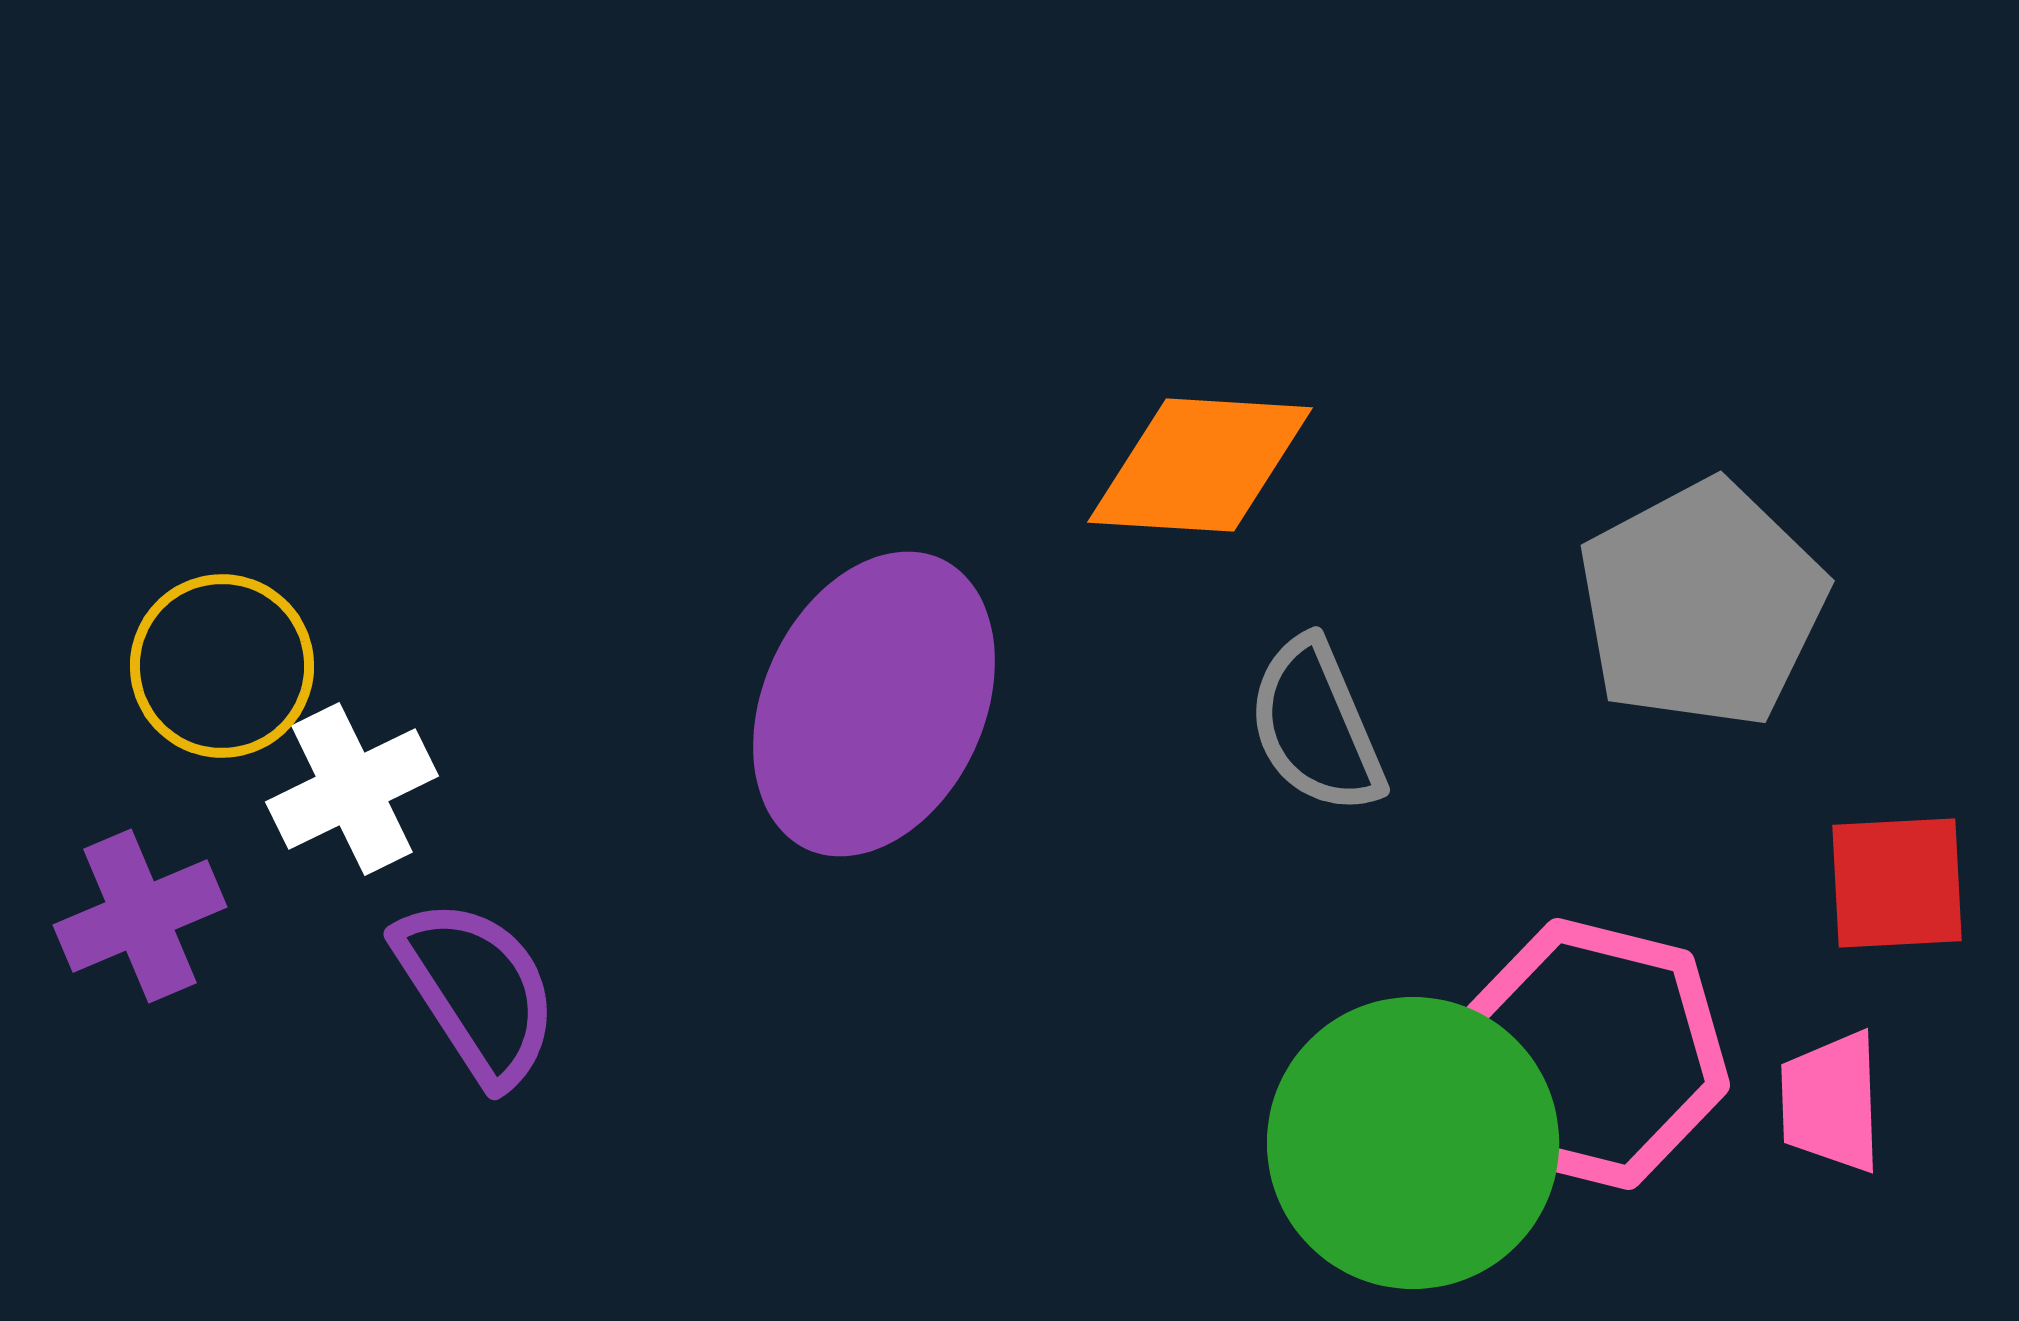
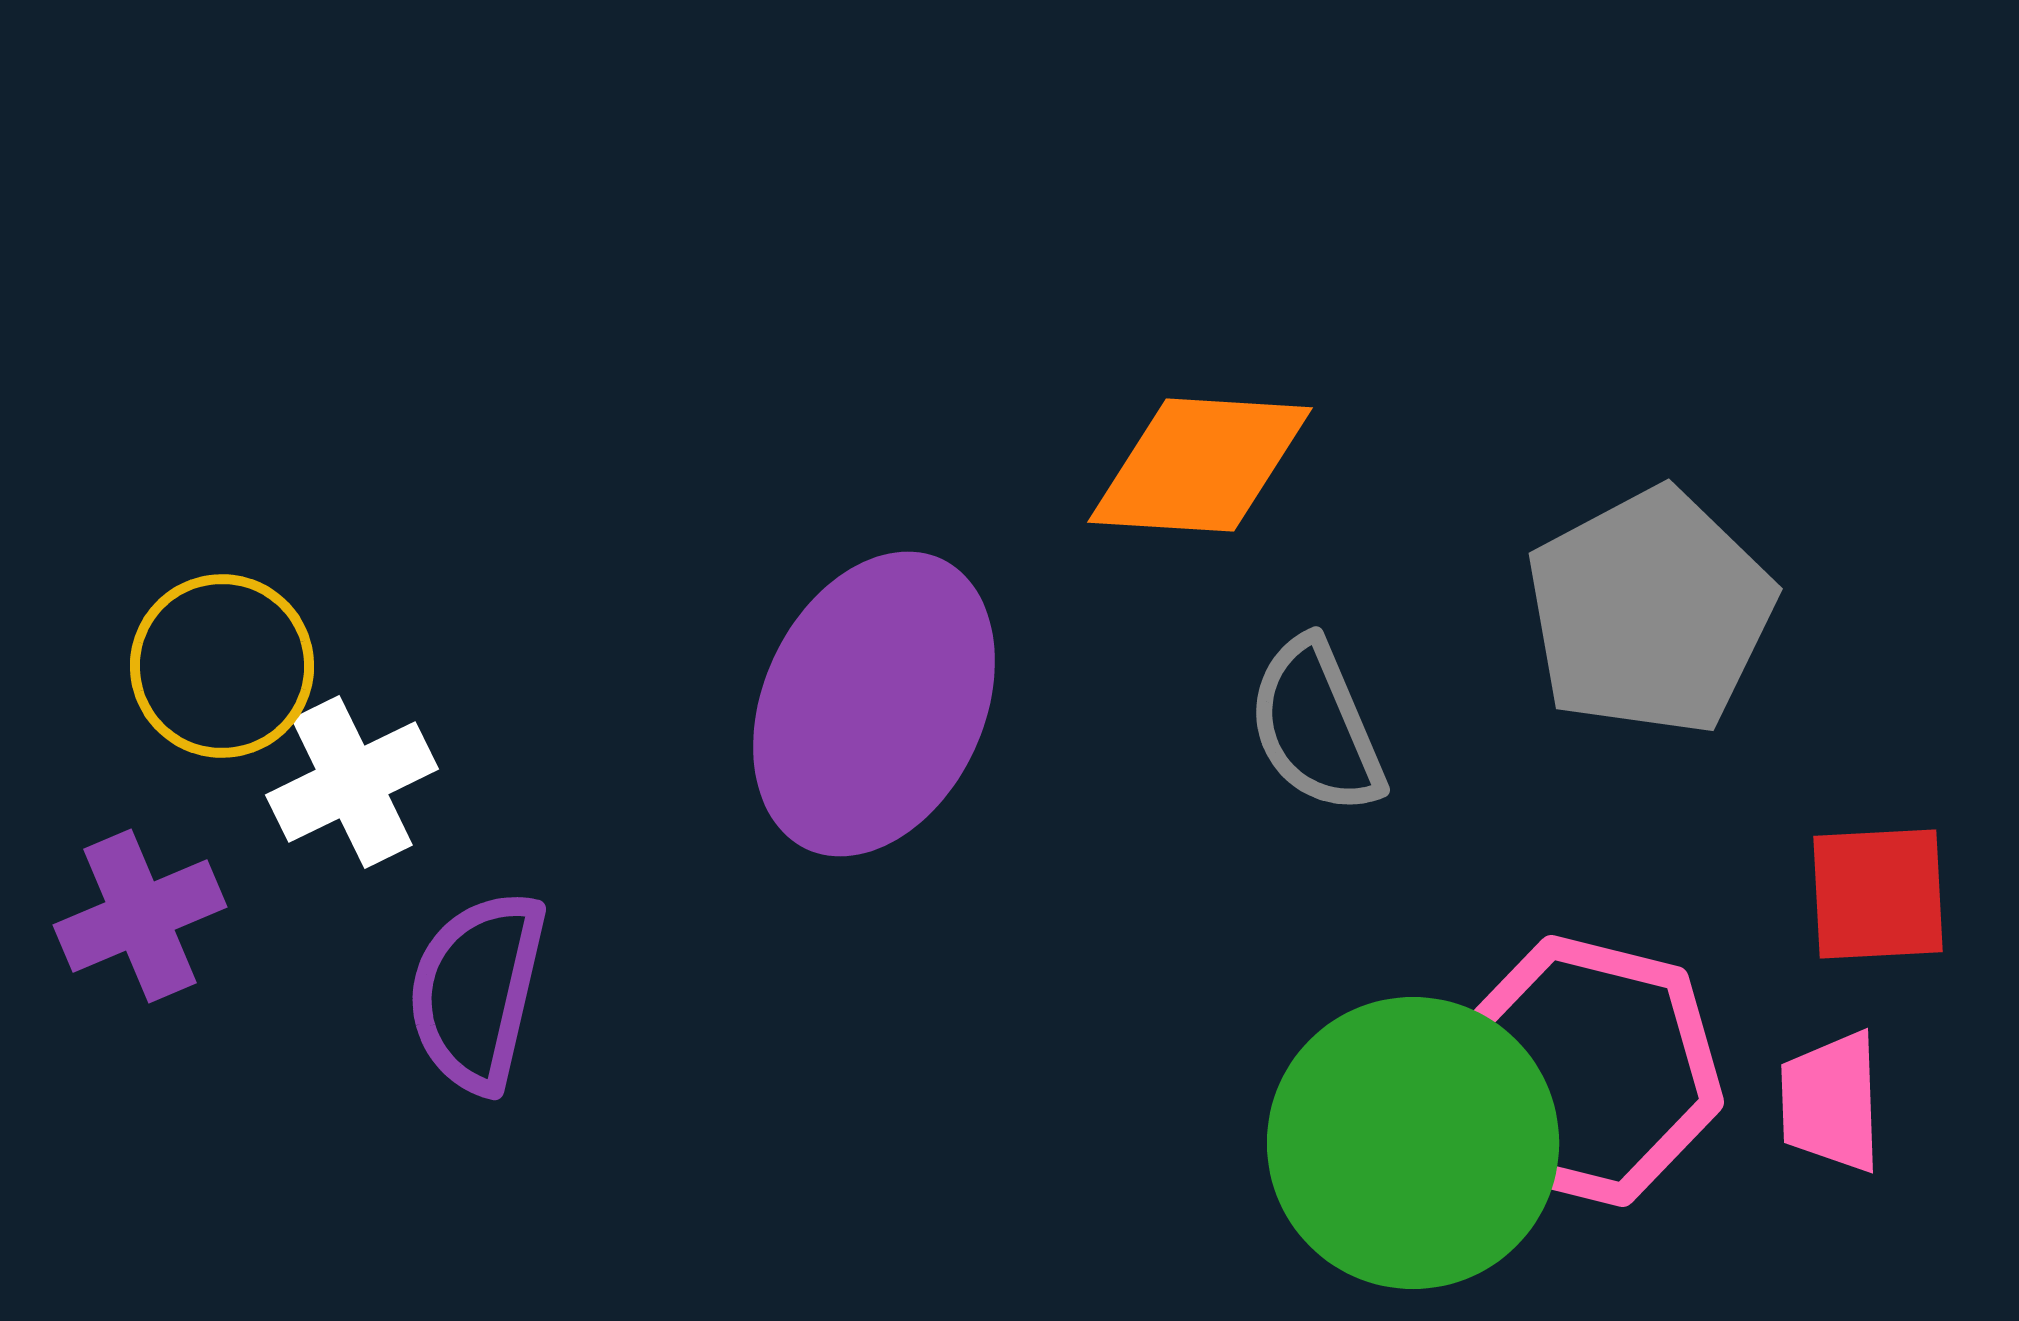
gray pentagon: moved 52 px left, 8 px down
white cross: moved 7 px up
red square: moved 19 px left, 11 px down
purple semicircle: rotated 134 degrees counterclockwise
pink hexagon: moved 6 px left, 17 px down
